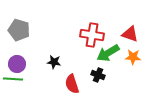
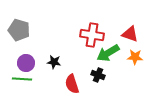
orange star: moved 2 px right
purple circle: moved 9 px right, 1 px up
green line: moved 9 px right
